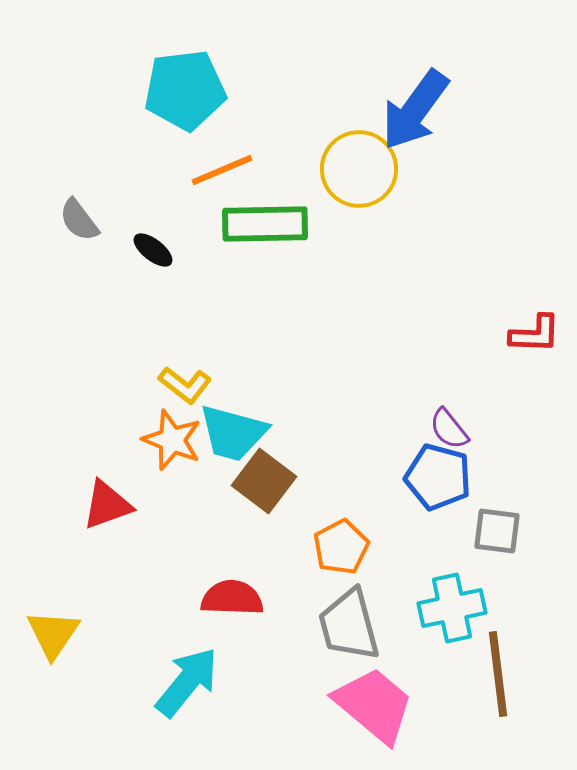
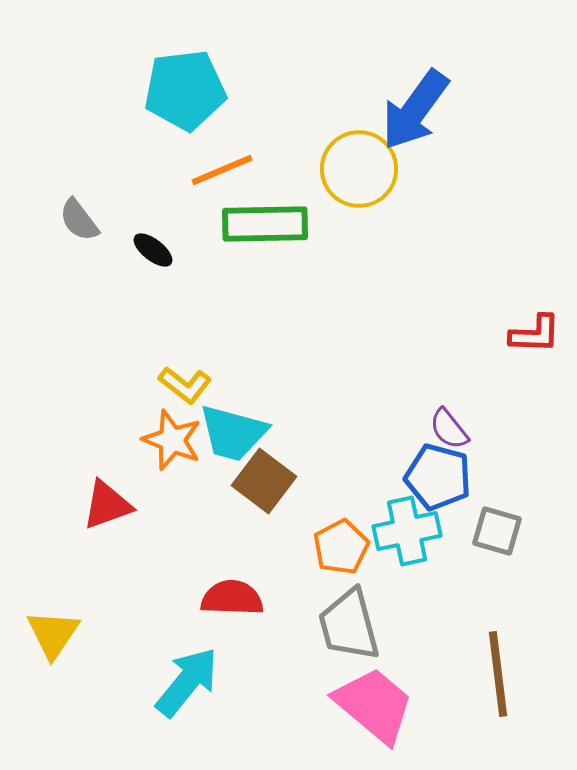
gray square: rotated 9 degrees clockwise
cyan cross: moved 45 px left, 77 px up
